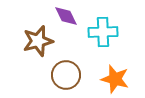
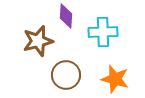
purple diamond: rotated 30 degrees clockwise
